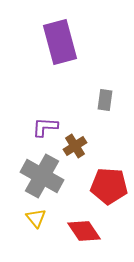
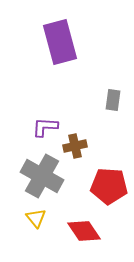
gray rectangle: moved 8 px right
brown cross: rotated 20 degrees clockwise
